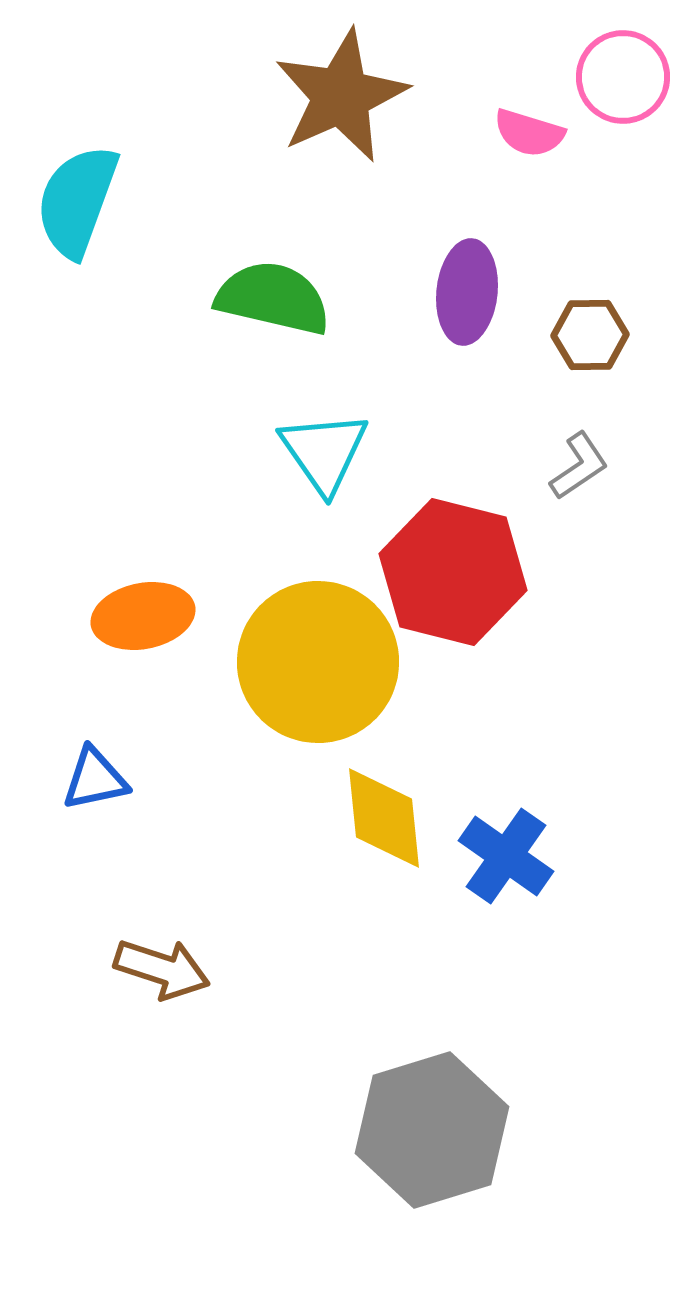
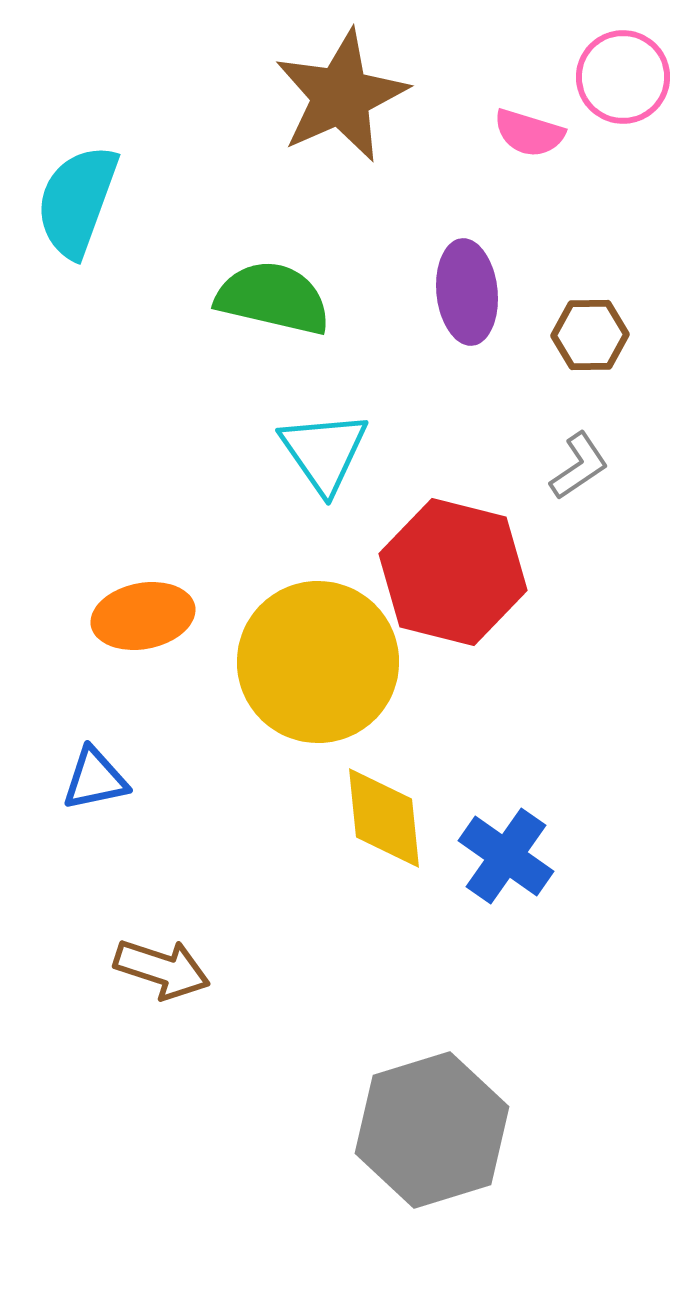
purple ellipse: rotated 12 degrees counterclockwise
